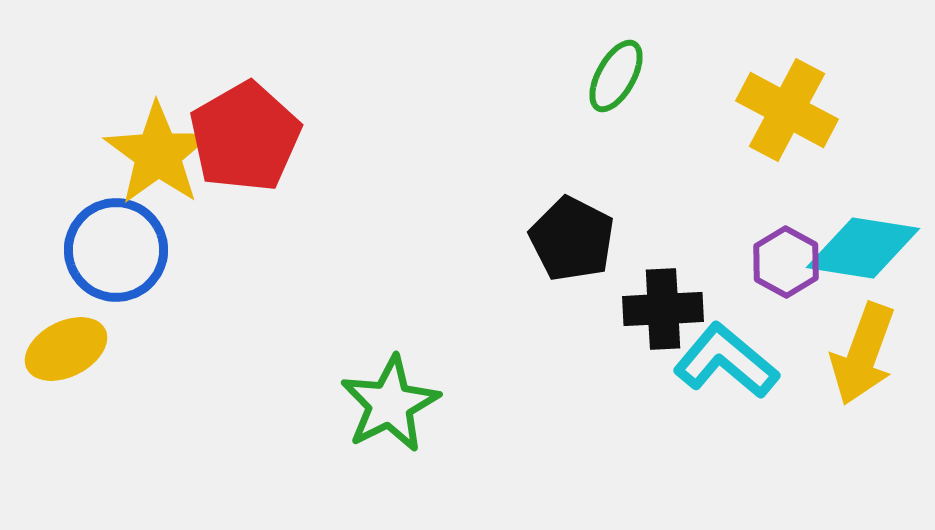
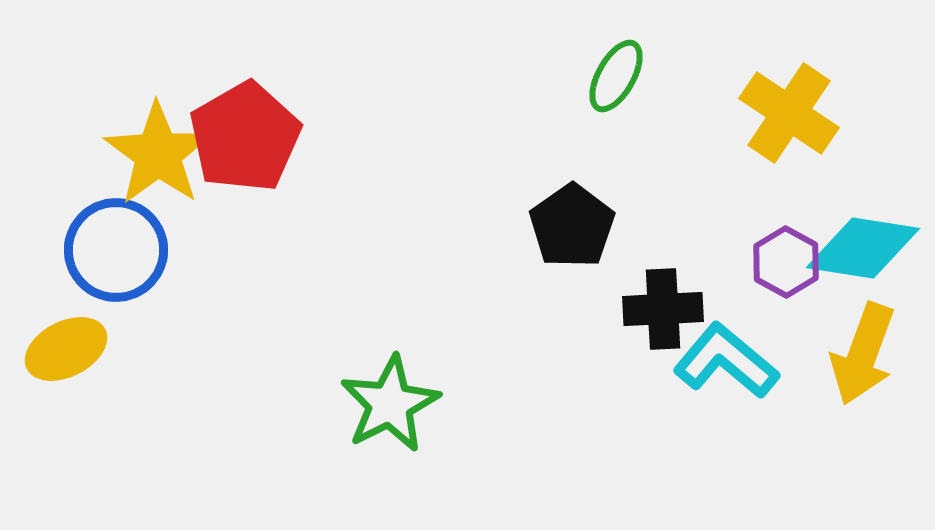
yellow cross: moved 2 px right, 3 px down; rotated 6 degrees clockwise
black pentagon: moved 13 px up; rotated 10 degrees clockwise
